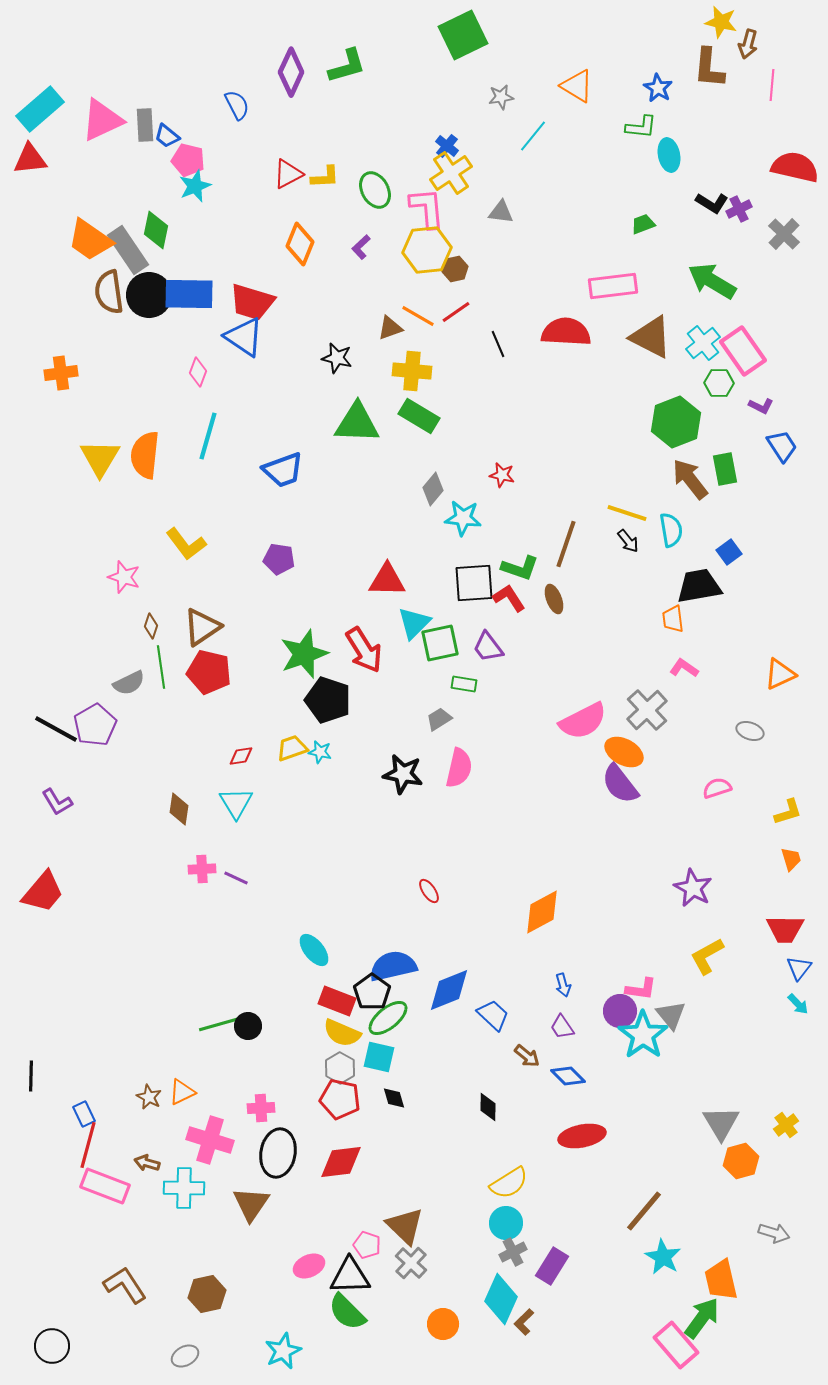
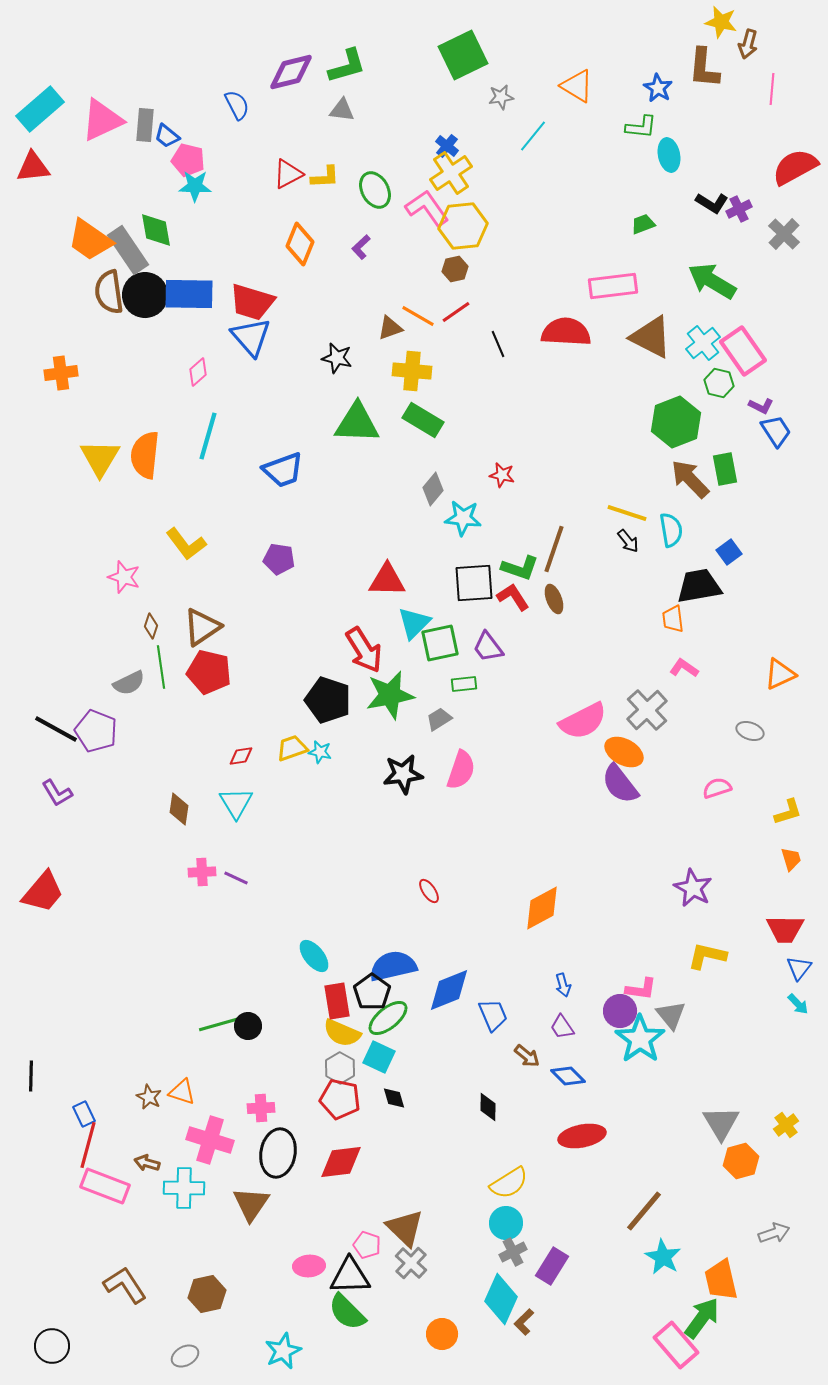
green square at (463, 35): moved 20 px down
brown L-shape at (709, 68): moved 5 px left
purple diamond at (291, 72): rotated 51 degrees clockwise
pink line at (772, 85): moved 4 px down
gray rectangle at (145, 125): rotated 8 degrees clockwise
red triangle at (30, 159): moved 3 px right, 8 px down
red semicircle at (795, 167): rotated 42 degrees counterclockwise
cyan star at (195, 186): rotated 24 degrees clockwise
pink L-shape at (427, 208): rotated 30 degrees counterclockwise
gray triangle at (501, 212): moved 159 px left, 102 px up
green diamond at (156, 230): rotated 21 degrees counterclockwise
yellow hexagon at (427, 250): moved 36 px right, 24 px up
black circle at (149, 295): moved 4 px left
blue triangle at (244, 337): moved 7 px right; rotated 15 degrees clockwise
pink diamond at (198, 372): rotated 28 degrees clockwise
green hexagon at (719, 383): rotated 12 degrees clockwise
green rectangle at (419, 416): moved 4 px right, 4 px down
blue trapezoid at (782, 446): moved 6 px left, 15 px up
brown arrow at (690, 479): rotated 6 degrees counterclockwise
brown line at (566, 544): moved 12 px left, 5 px down
red L-shape at (509, 598): moved 4 px right, 1 px up
green star at (304, 654): moved 86 px right, 41 px down; rotated 9 degrees clockwise
green rectangle at (464, 684): rotated 15 degrees counterclockwise
purple pentagon at (95, 725): moved 1 px right, 6 px down; rotated 21 degrees counterclockwise
pink semicircle at (459, 768): moved 2 px right, 2 px down; rotated 6 degrees clockwise
black star at (403, 774): rotated 18 degrees counterclockwise
purple L-shape at (57, 802): moved 9 px up
pink cross at (202, 869): moved 3 px down
orange diamond at (542, 912): moved 4 px up
cyan ellipse at (314, 950): moved 6 px down
yellow L-shape at (707, 956): rotated 42 degrees clockwise
red rectangle at (337, 1001): rotated 60 degrees clockwise
blue trapezoid at (493, 1015): rotated 24 degrees clockwise
cyan star at (643, 1035): moved 3 px left, 4 px down
cyan square at (379, 1057): rotated 12 degrees clockwise
orange triangle at (182, 1092): rotated 44 degrees clockwise
brown triangle at (405, 1226): moved 2 px down
gray arrow at (774, 1233): rotated 36 degrees counterclockwise
pink ellipse at (309, 1266): rotated 20 degrees clockwise
orange circle at (443, 1324): moved 1 px left, 10 px down
